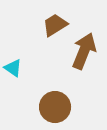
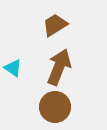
brown arrow: moved 25 px left, 16 px down
